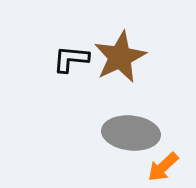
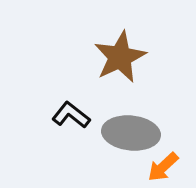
black L-shape: moved 56 px down; rotated 33 degrees clockwise
